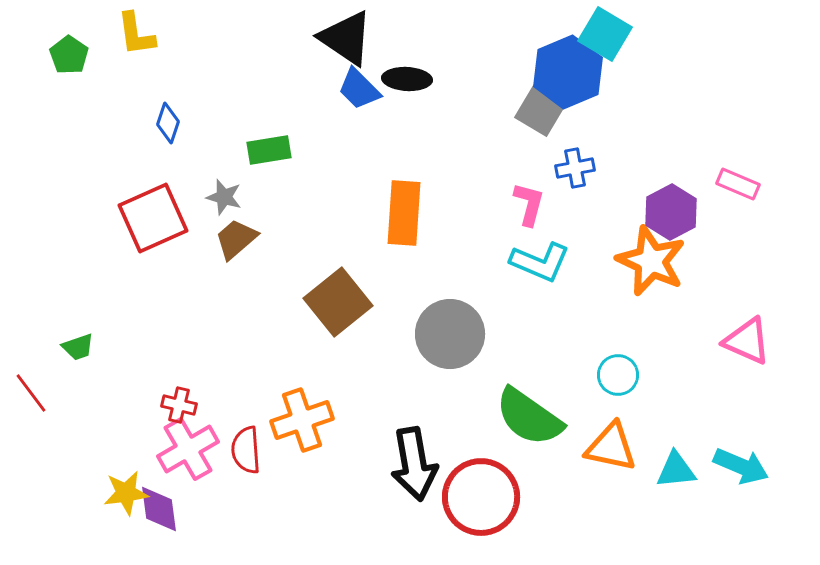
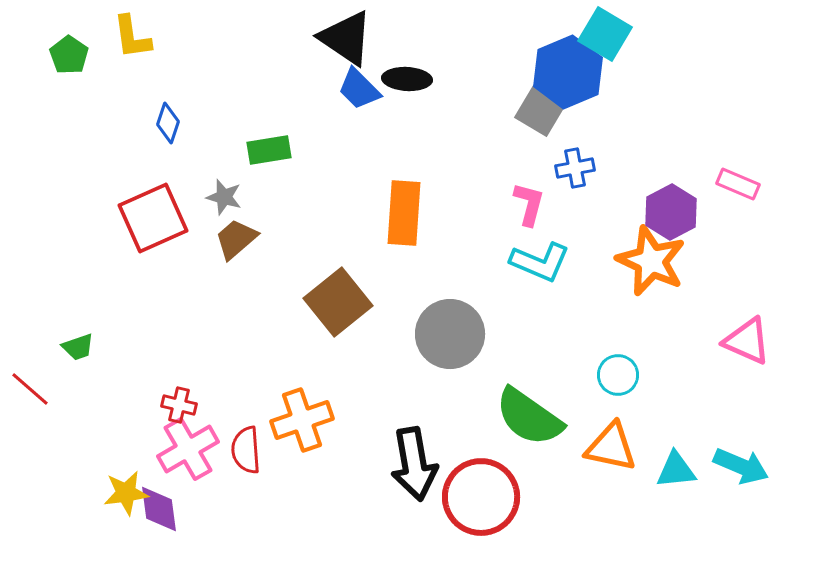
yellow L-shape: moved 4 px left, 3 px down
red line: moved 1 px left, 4 px up; rotated 12 degrees counterclockwise
